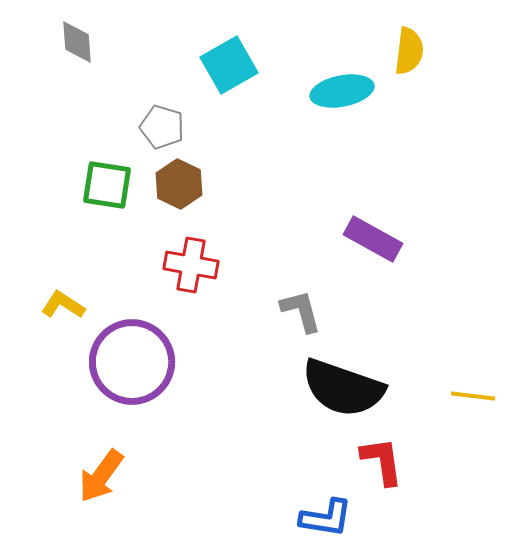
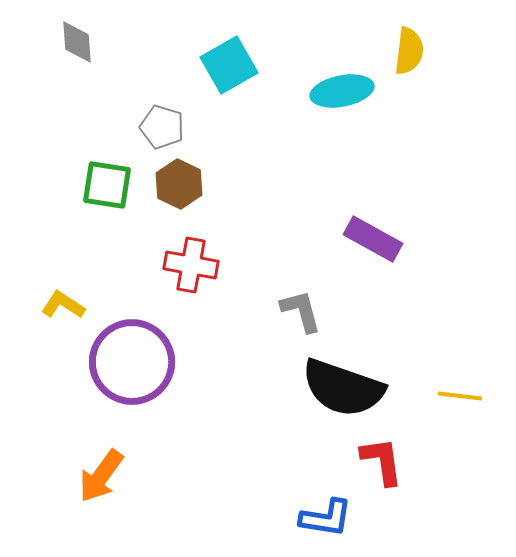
yellow line: moved 13 px left
